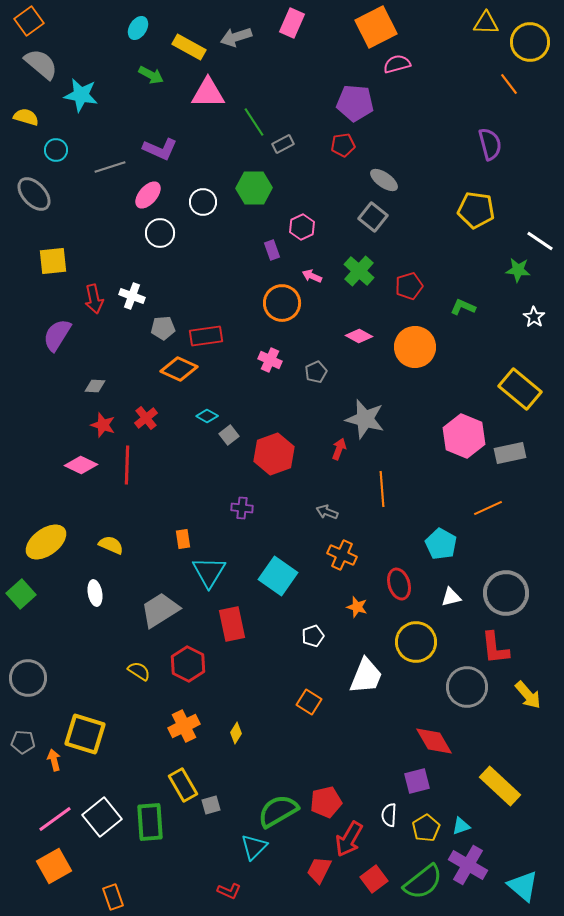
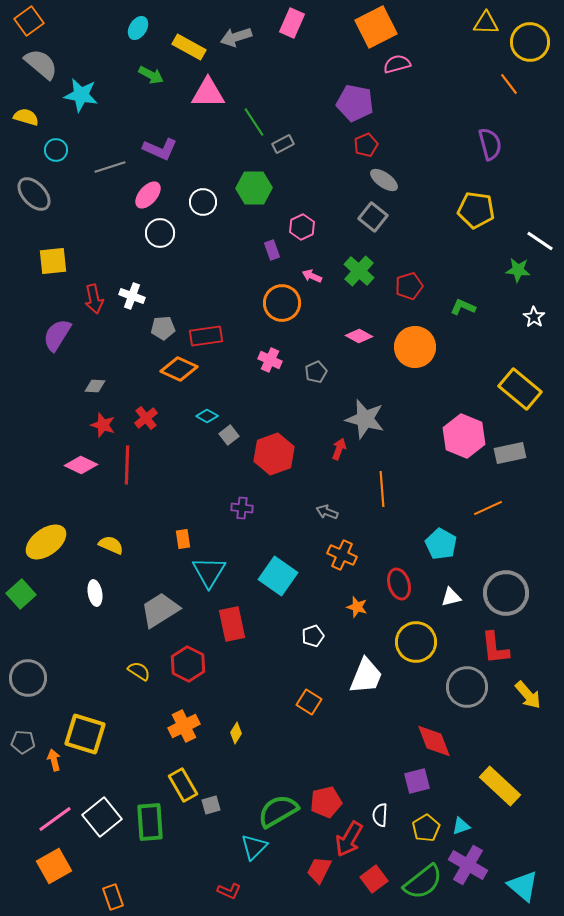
purple pentagon at (355, 103): rotated 6 degrees clockwise
red pentagon at (343, 145): moved 23 px right; rotated 15 degrees counterclockwise
red diamond at (434, 741): rotated 9 degrees clockwise
white semicircle at (389, 815): moved 9 px left
